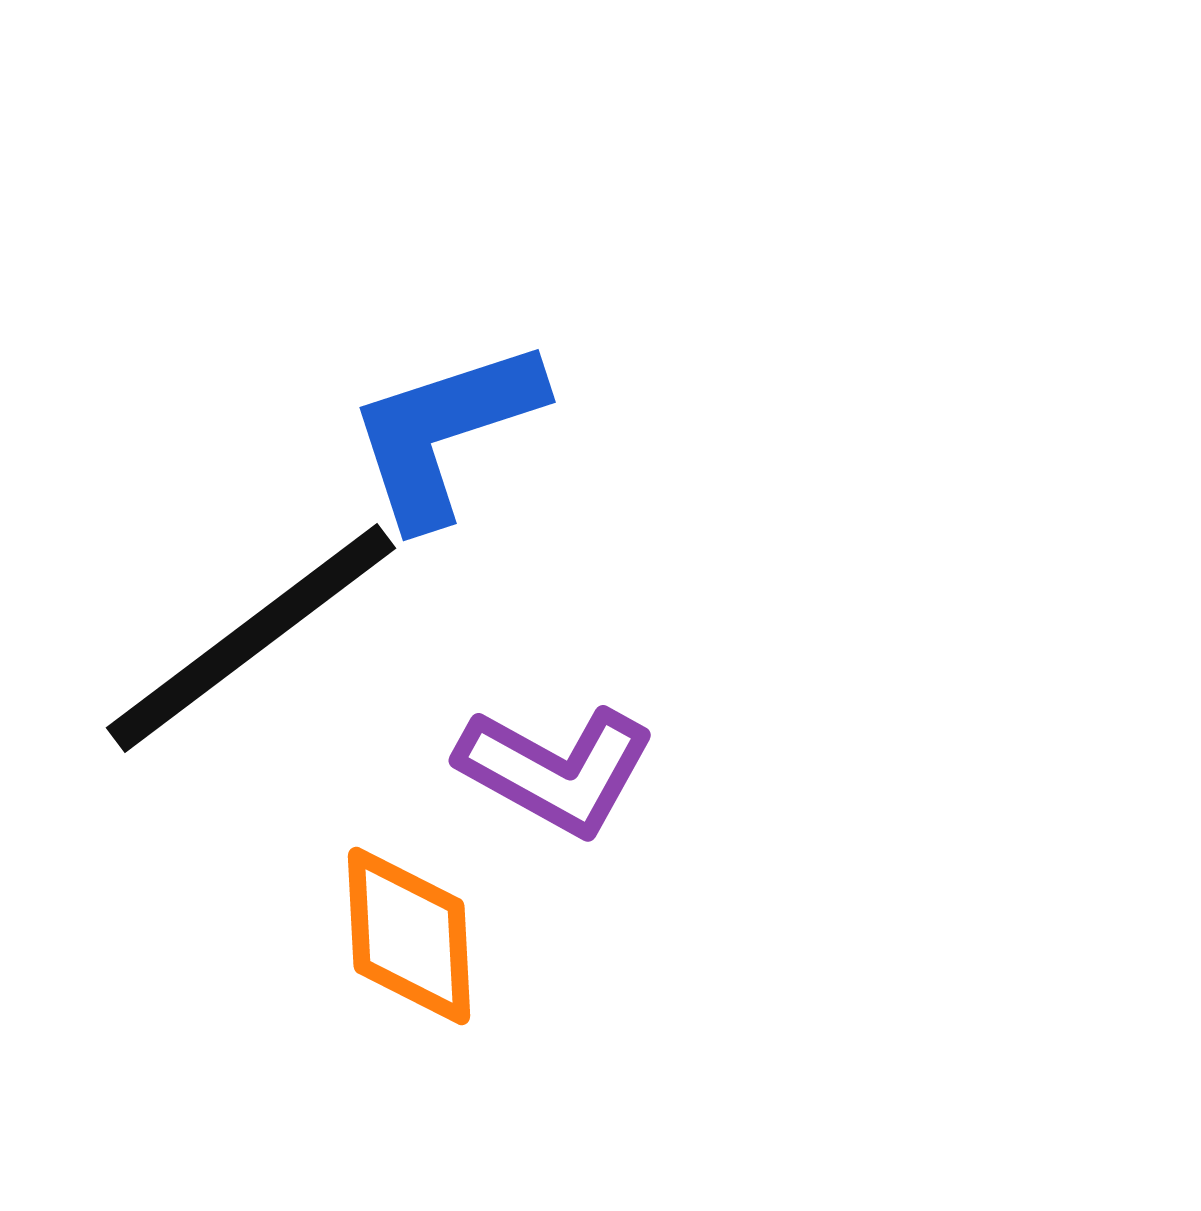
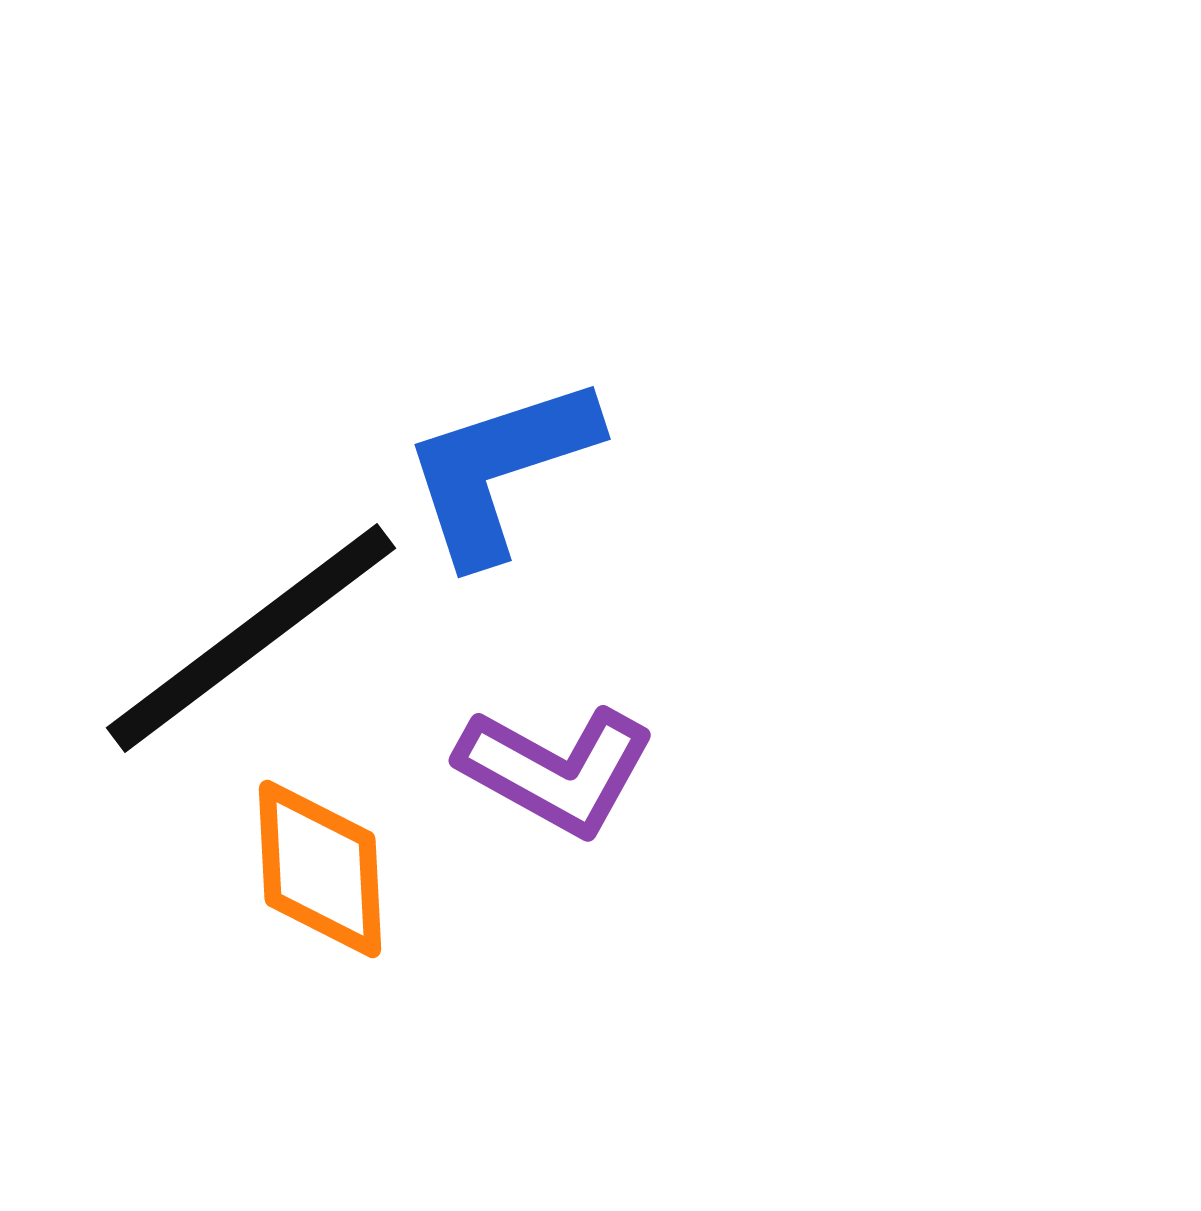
blue L-shape: moved 55 px right, 37 px down
orange diamond: moved 89 px left, 67 px up
